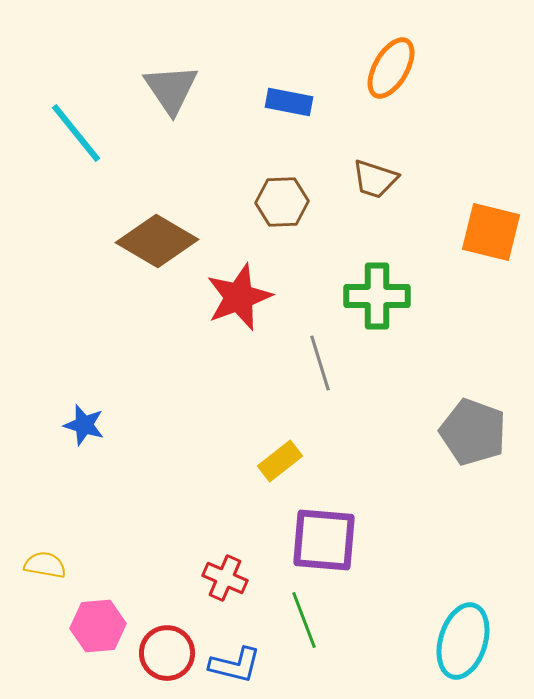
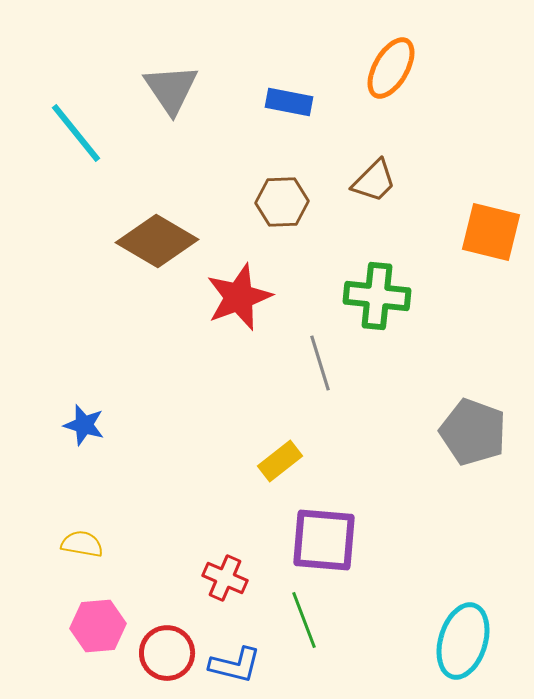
brown trapezoid: moved 1 px left, 2 px down; rotated 63 degrees counterclockwise
green cross: rotated 6 degrees clockwise
yellow semicircle: moved 37 px right, 21 px up
